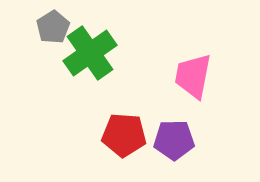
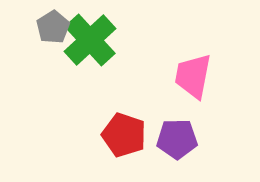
green cross: moved 13 px up; rotated 8 degrees counterclockwise
red pentagon: rotated 15 degrees clockwise
purple pentagon: moved 3 px right, 1 px up
